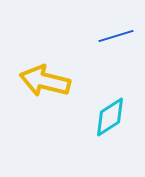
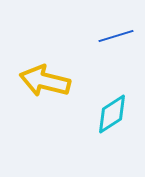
cyan diamond: moved 2 px right, 3 px up
